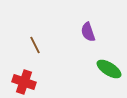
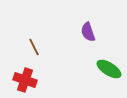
brown line: moved 1 px left, 2 px down
red cross: moved 1 px right, 2 px up
